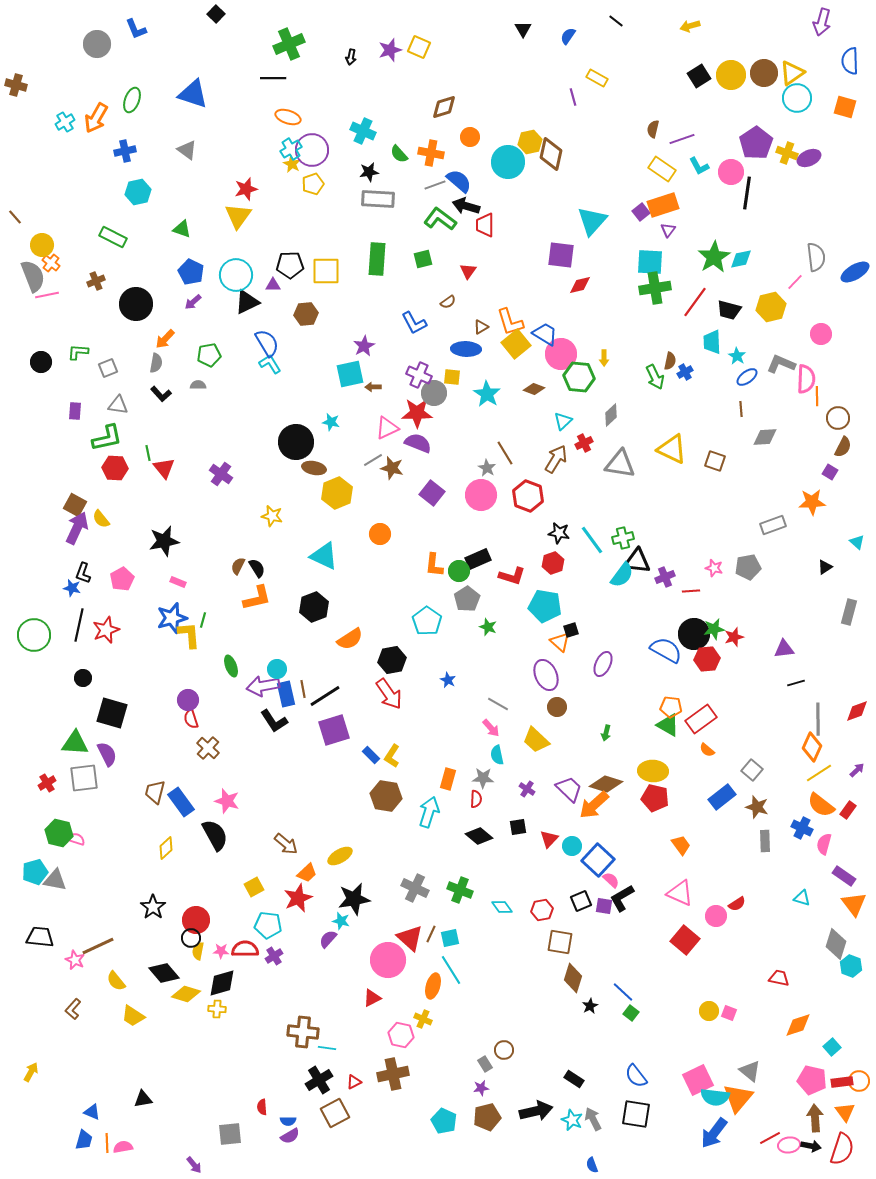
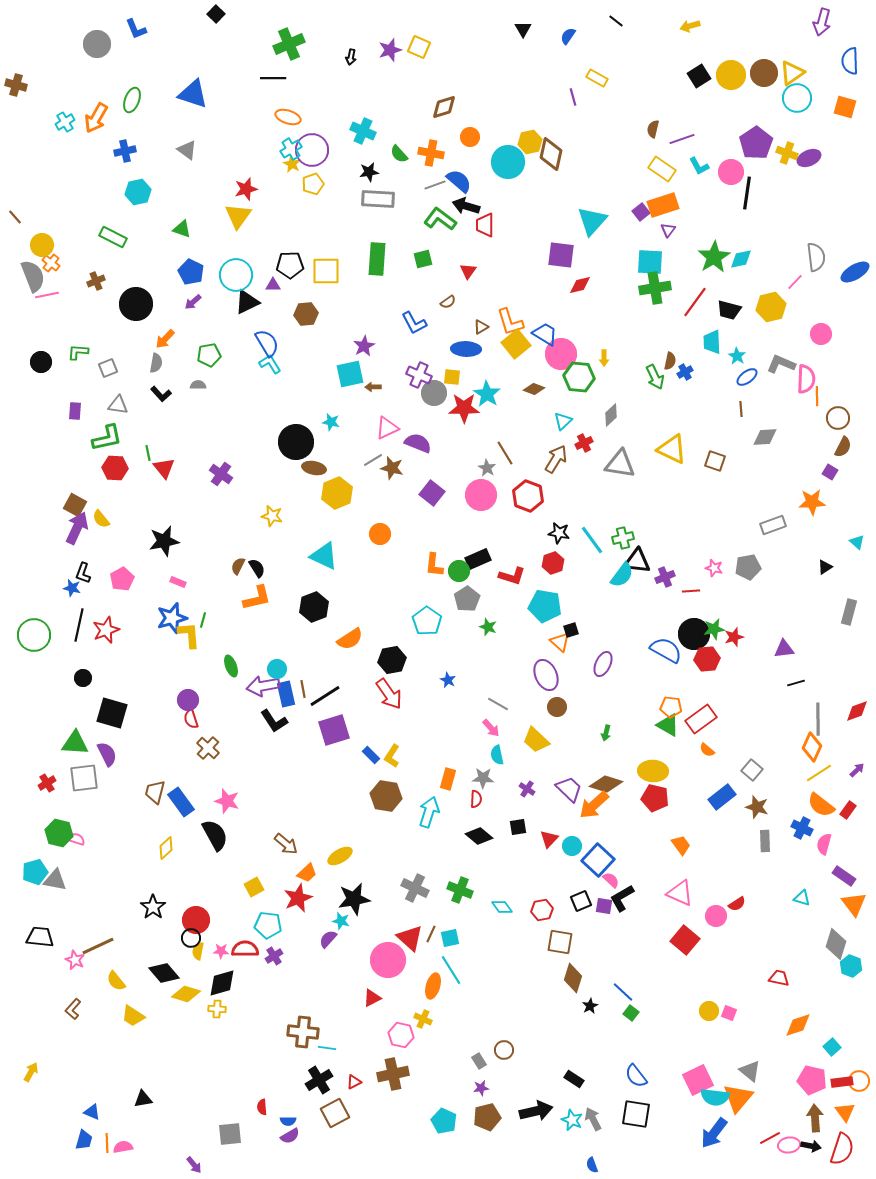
red star at (417, 413): moved 47 px right, 5 px up
gray rectangle at (485, 1064): moved 6 px left, 3 px up
